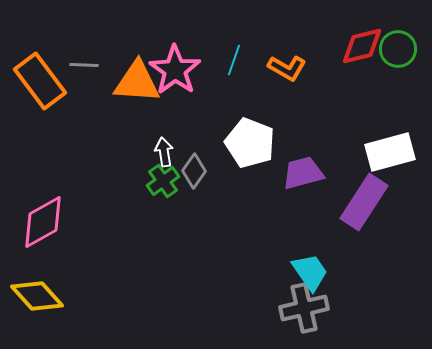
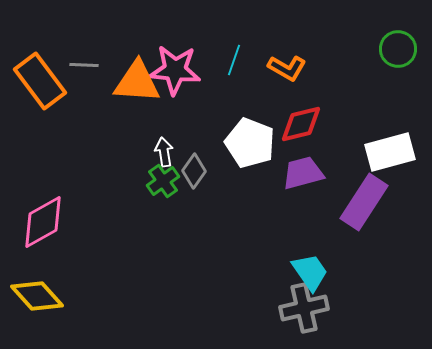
red diamond: moved 61 px left, 78 px down
pink star: rotated 30 degrees counterclockwise
